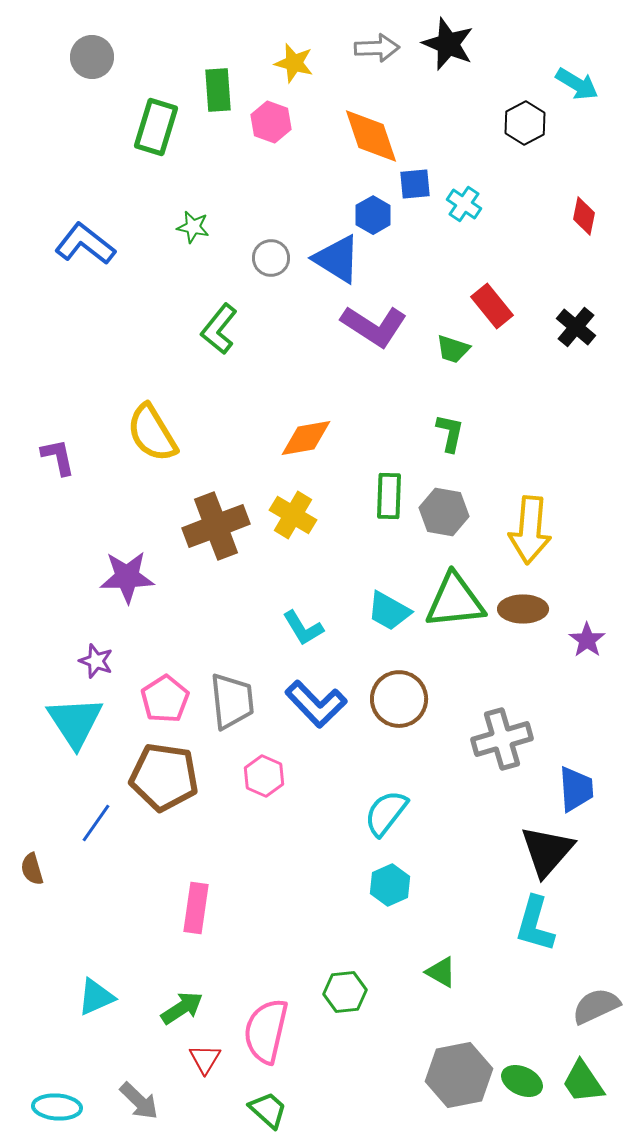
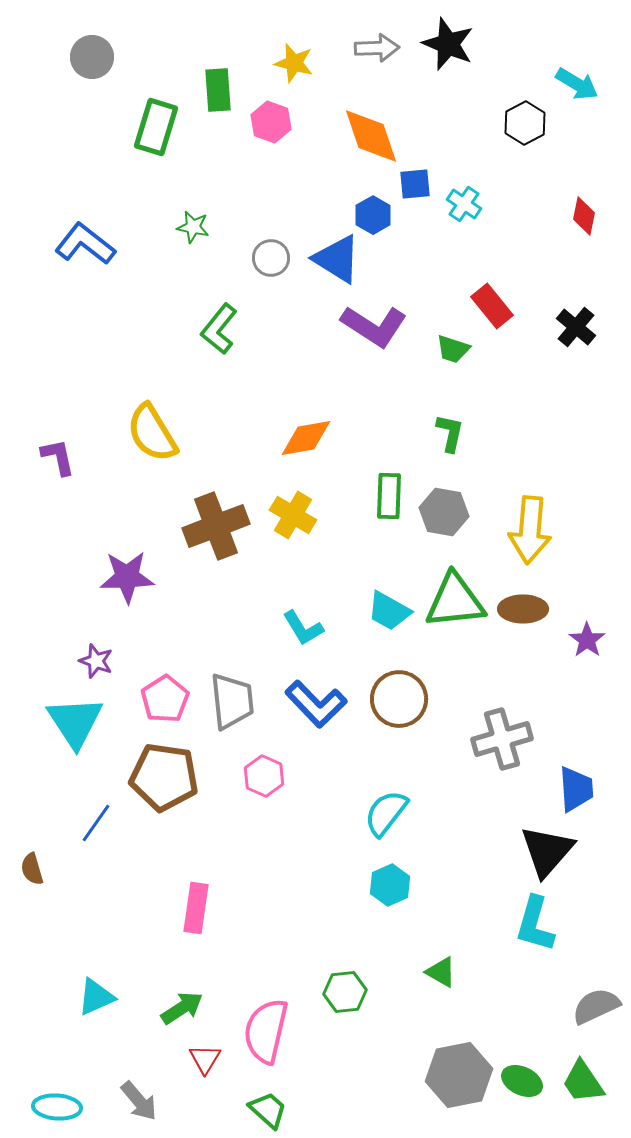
gray arrow at (139, 1101): rotated 6 degrees clockwise
